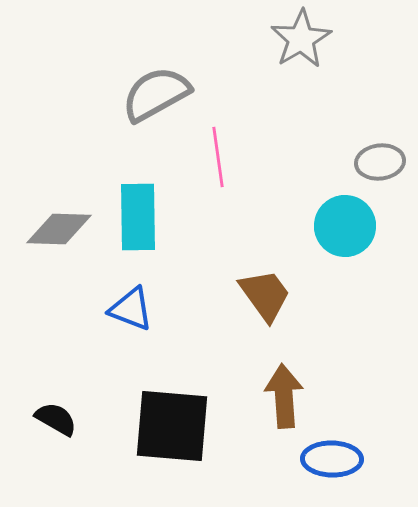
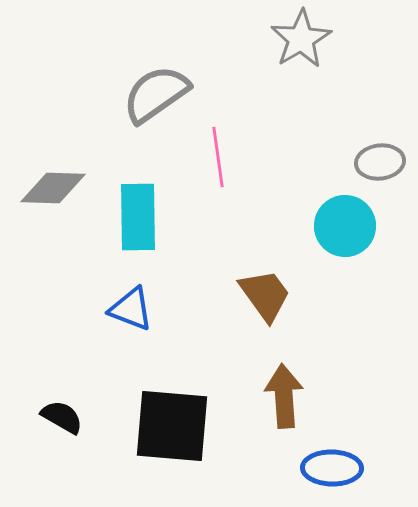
gray semicircle: rotated 6 degrees counterclockwise
gray diamond: moved 6 px left, 41 px up
black semicircle: moved 6 px right, 2 px up
blue ellipse: moved 9 px down
